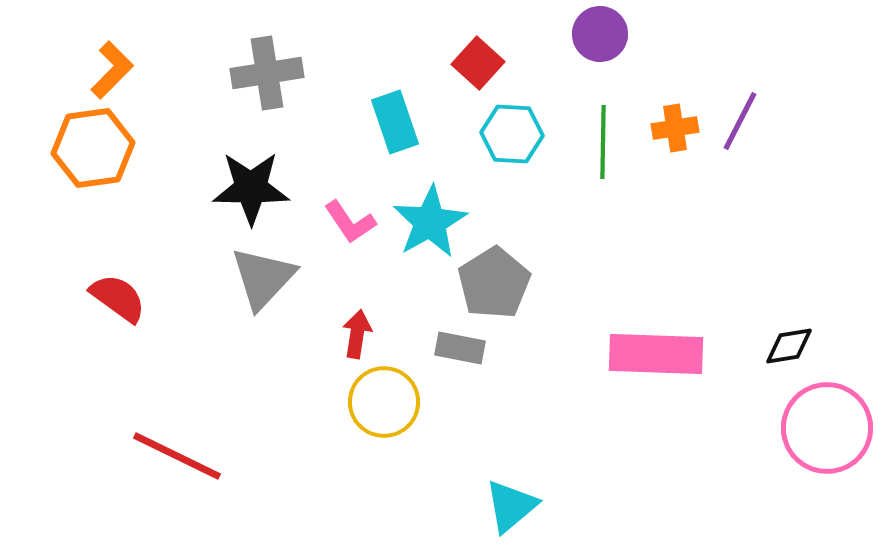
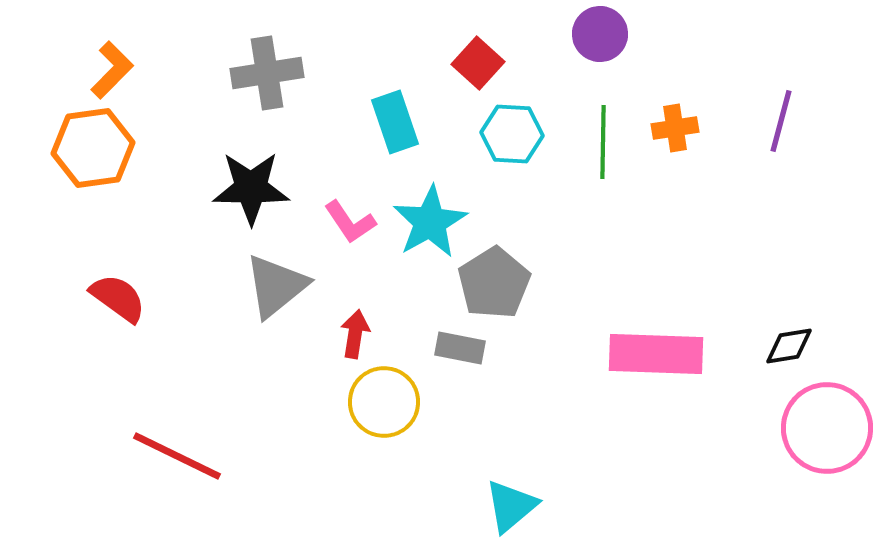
purple line: moved 41 px right; rotated 12 degrees counterclockwise
gray triangle: moved 13 px right, 8 px down; rotated 8 degrees clockwise
red arrow: moved 2 px left
